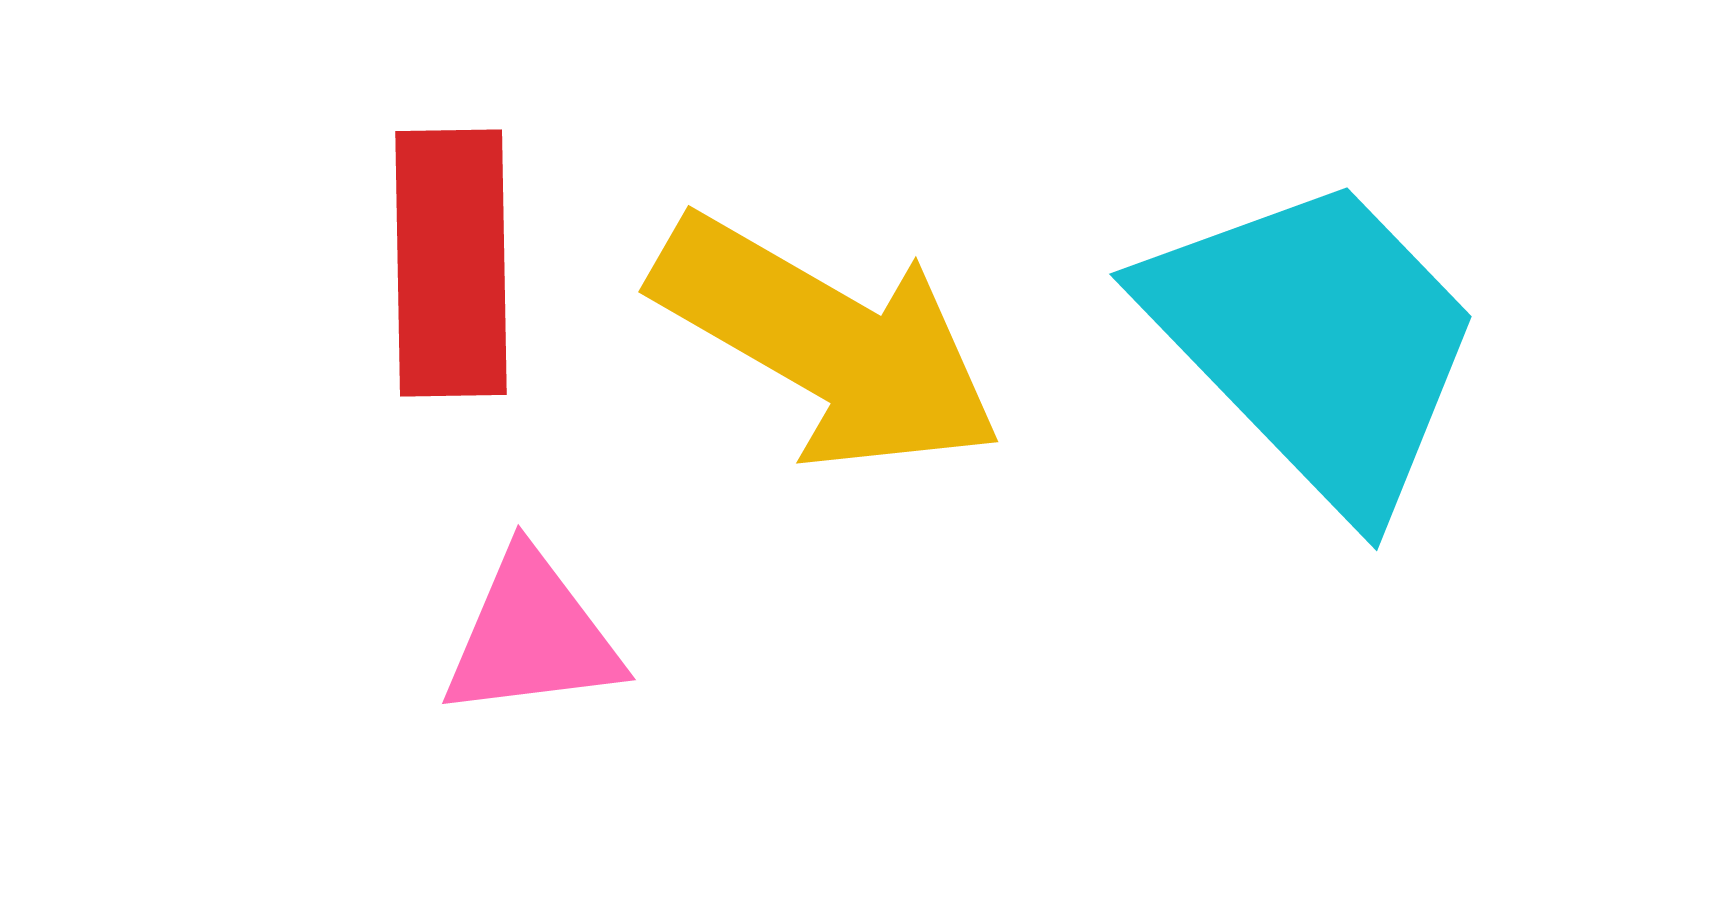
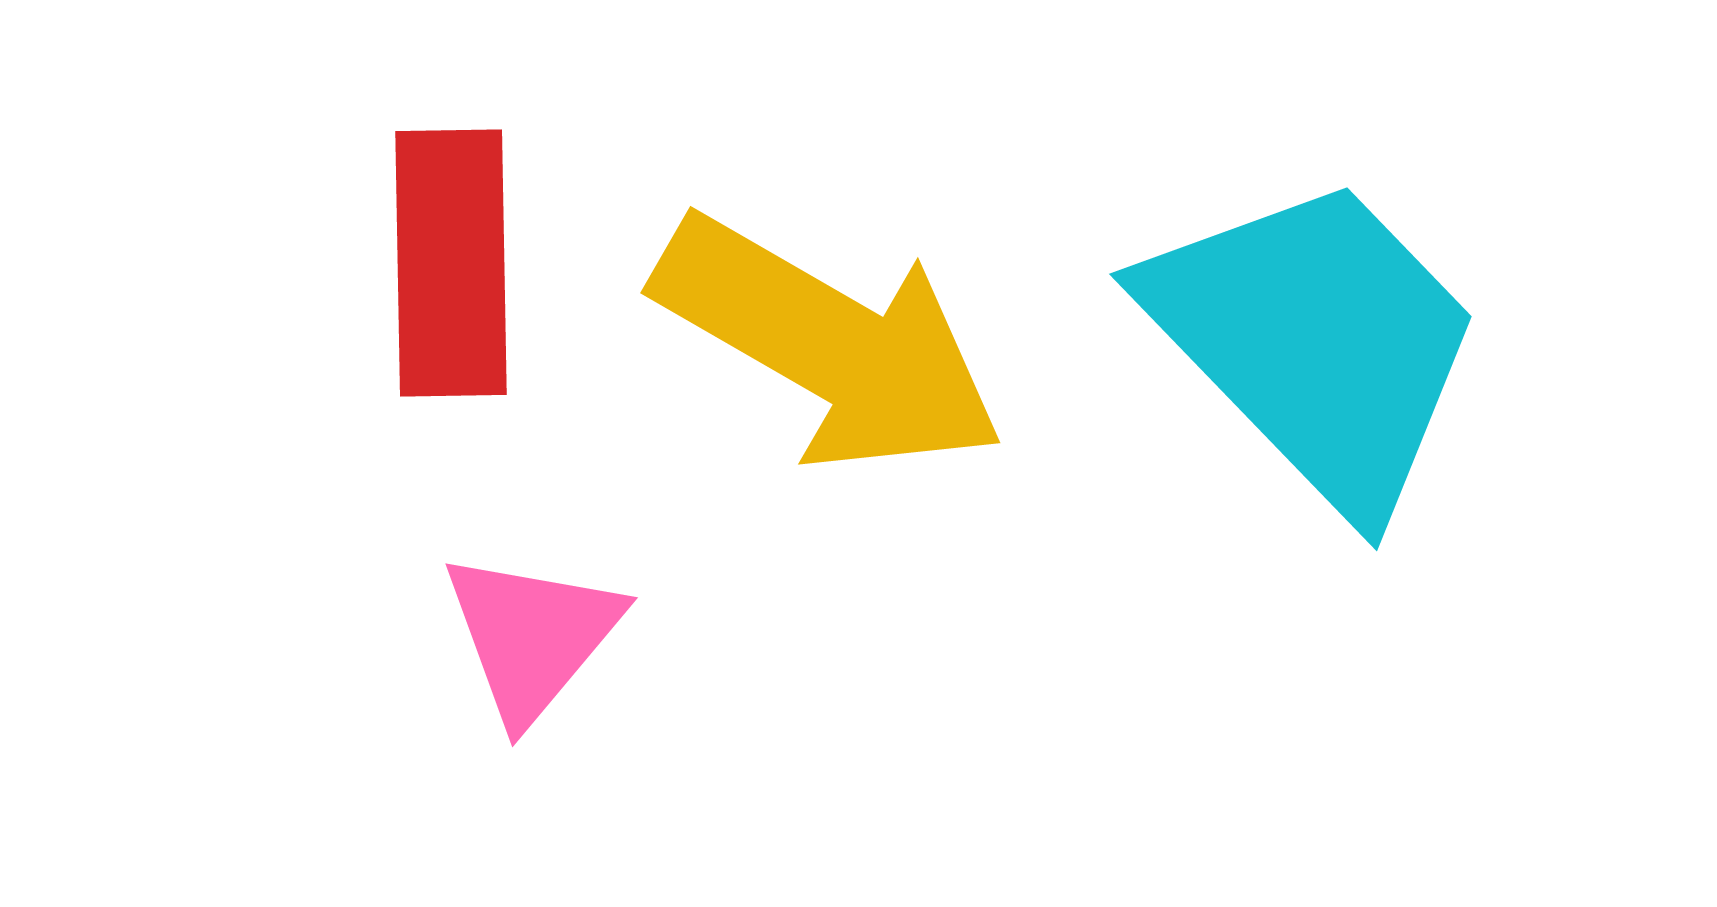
yellow arrow: moved 2 px right, 1 px down
pink triangle: rotated 43 degrees counterclockwise
